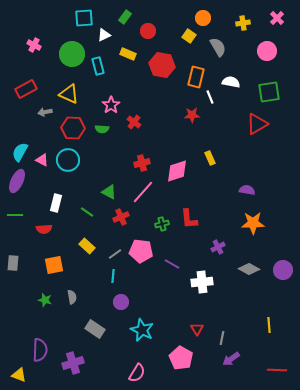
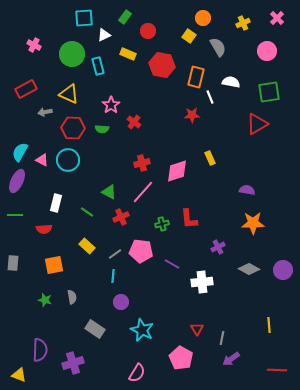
yellow cross at (243, 23): rotated 16 degrees counterclockwise
